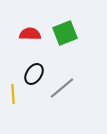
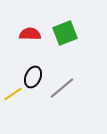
black ellipse: moved 1 px left, 3 px down; rotated 10 degrees counterclockwise
yellow line: rotated 60 degrees clockwise
